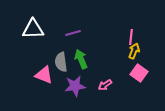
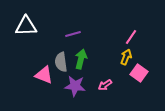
white triangle: moved 7 px left, 3 px up
purple line: moved 1 px down
pink line: rotated 28 degrees clockwise
yellow arrow: moved 8 px left, 6 px down
green arrow: rotated 36 degrees clockwise
purple star: rotated 15 degrees clockwise
